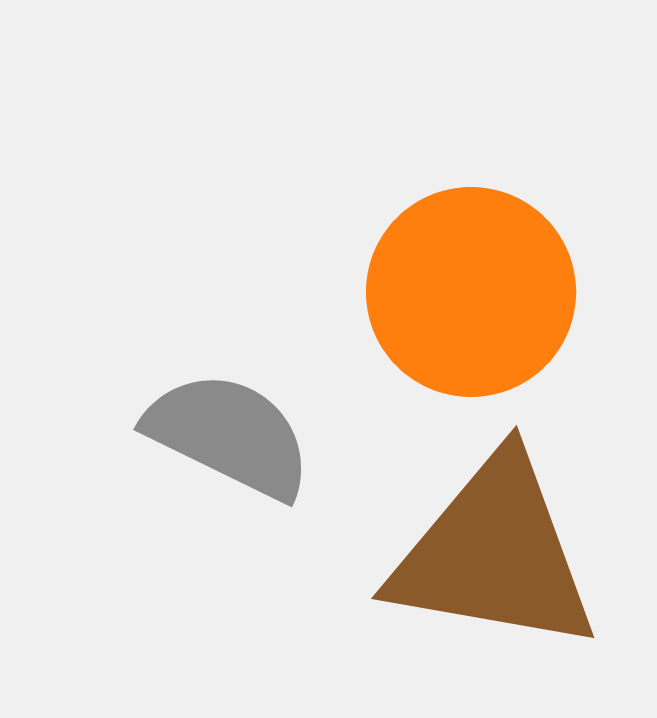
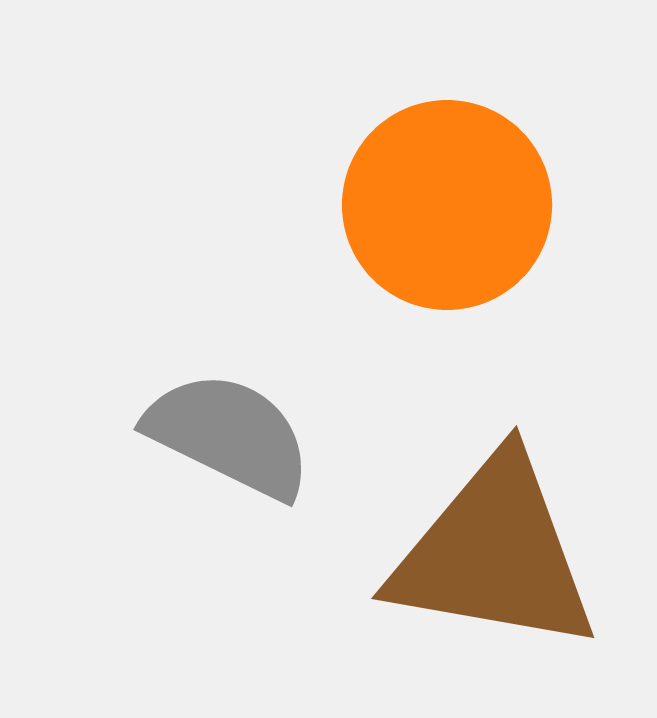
orange circle: moved 24 px left, 87 px up
